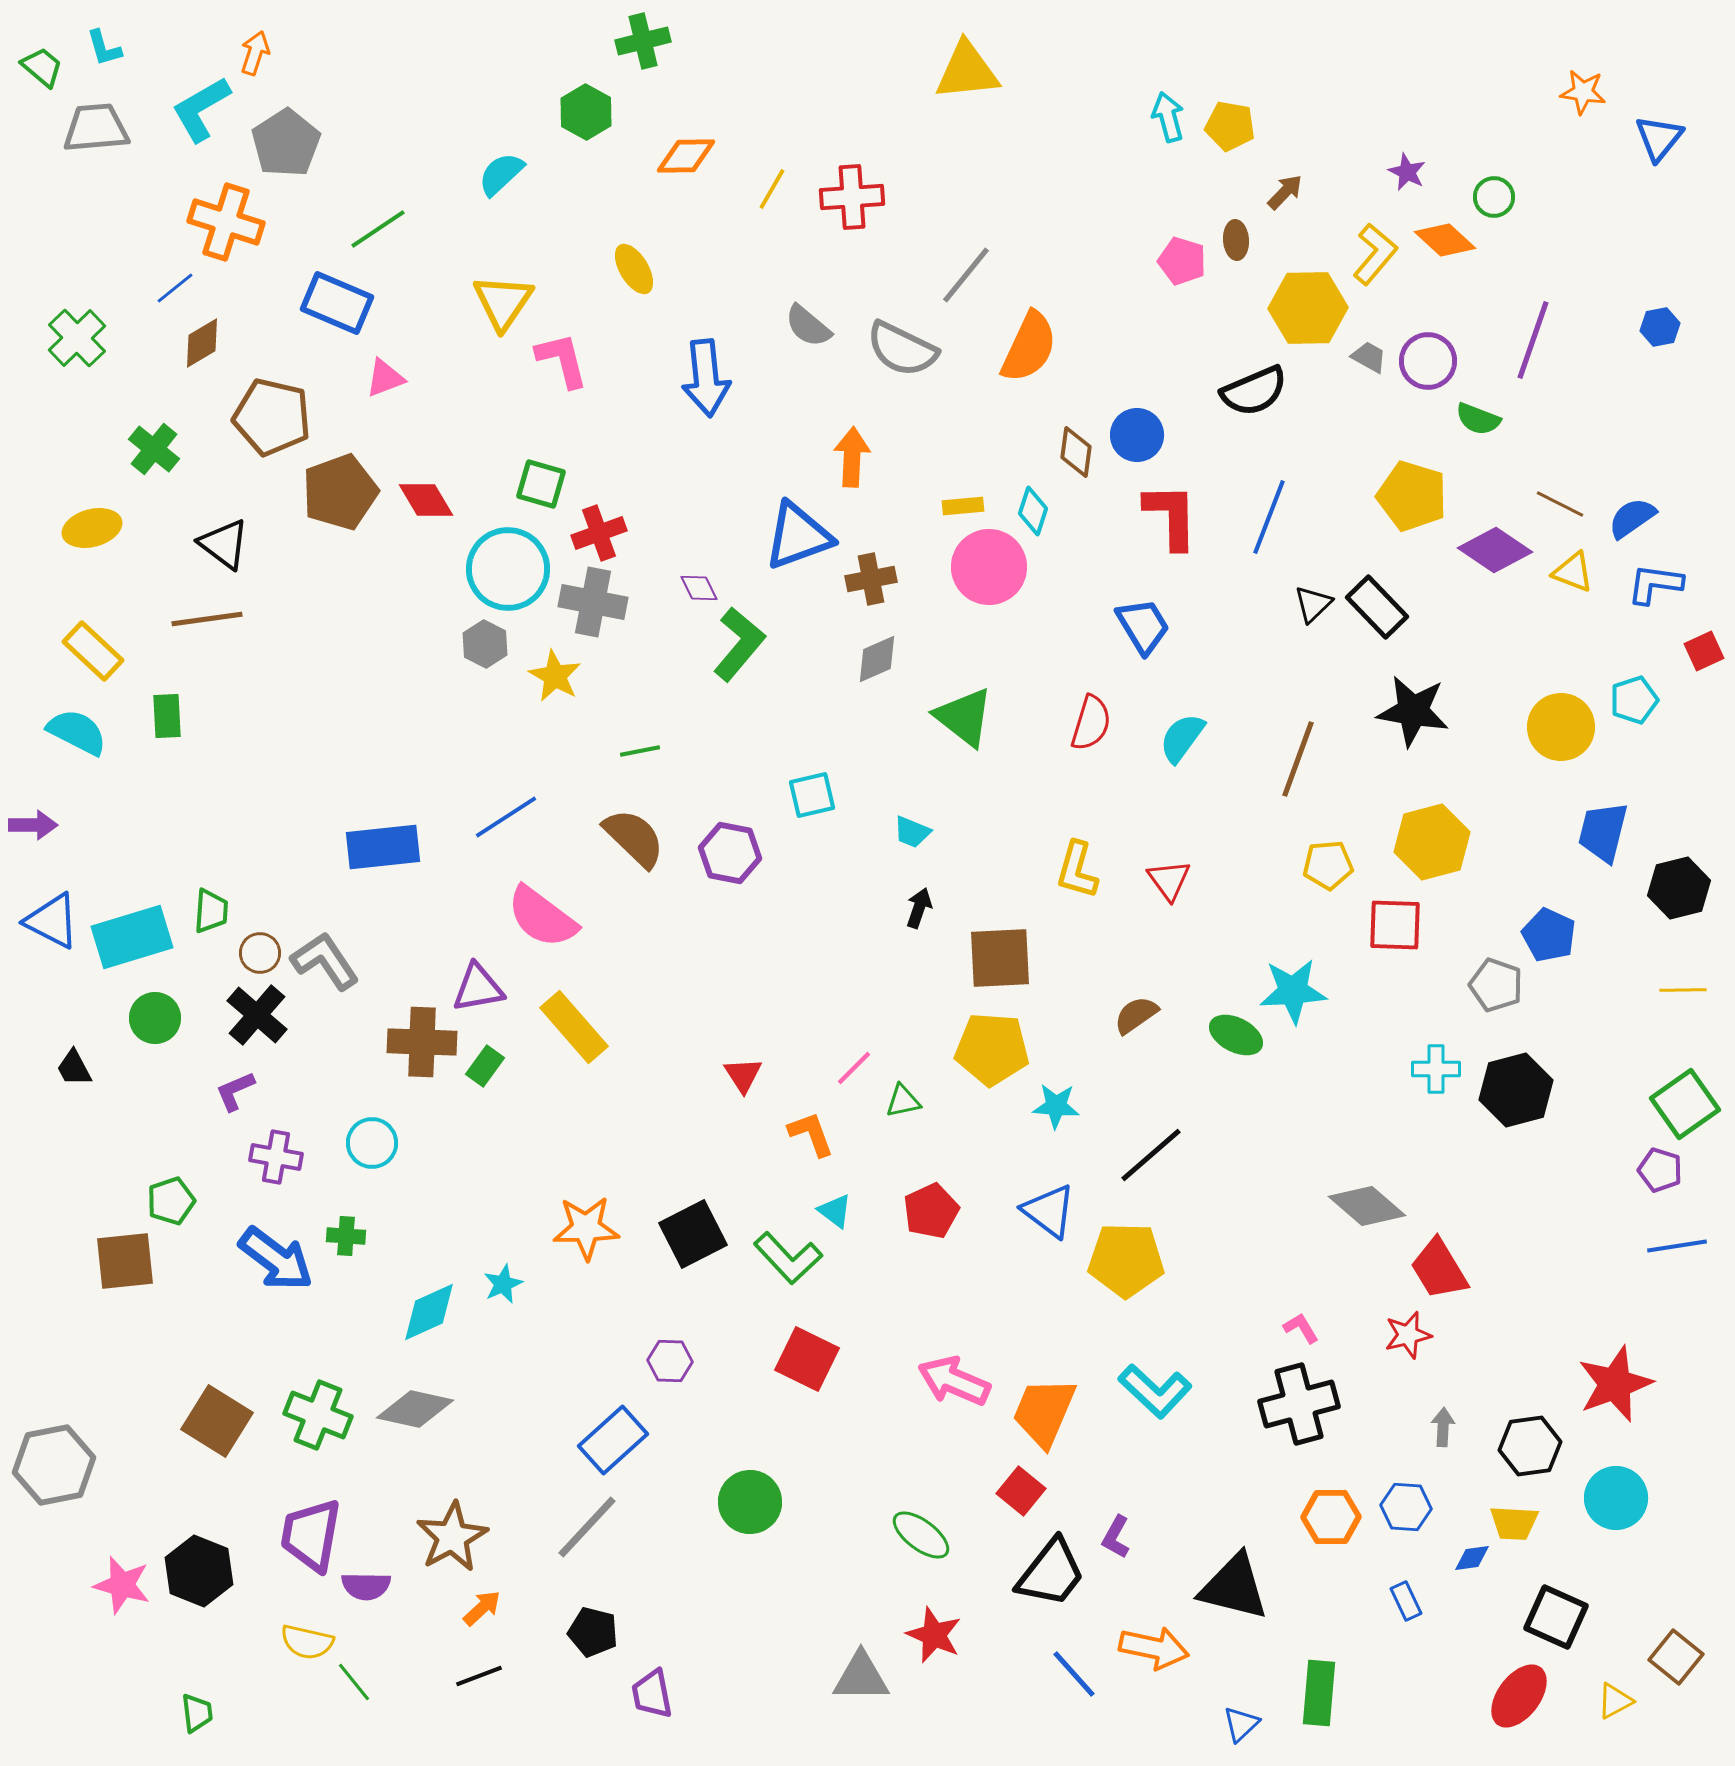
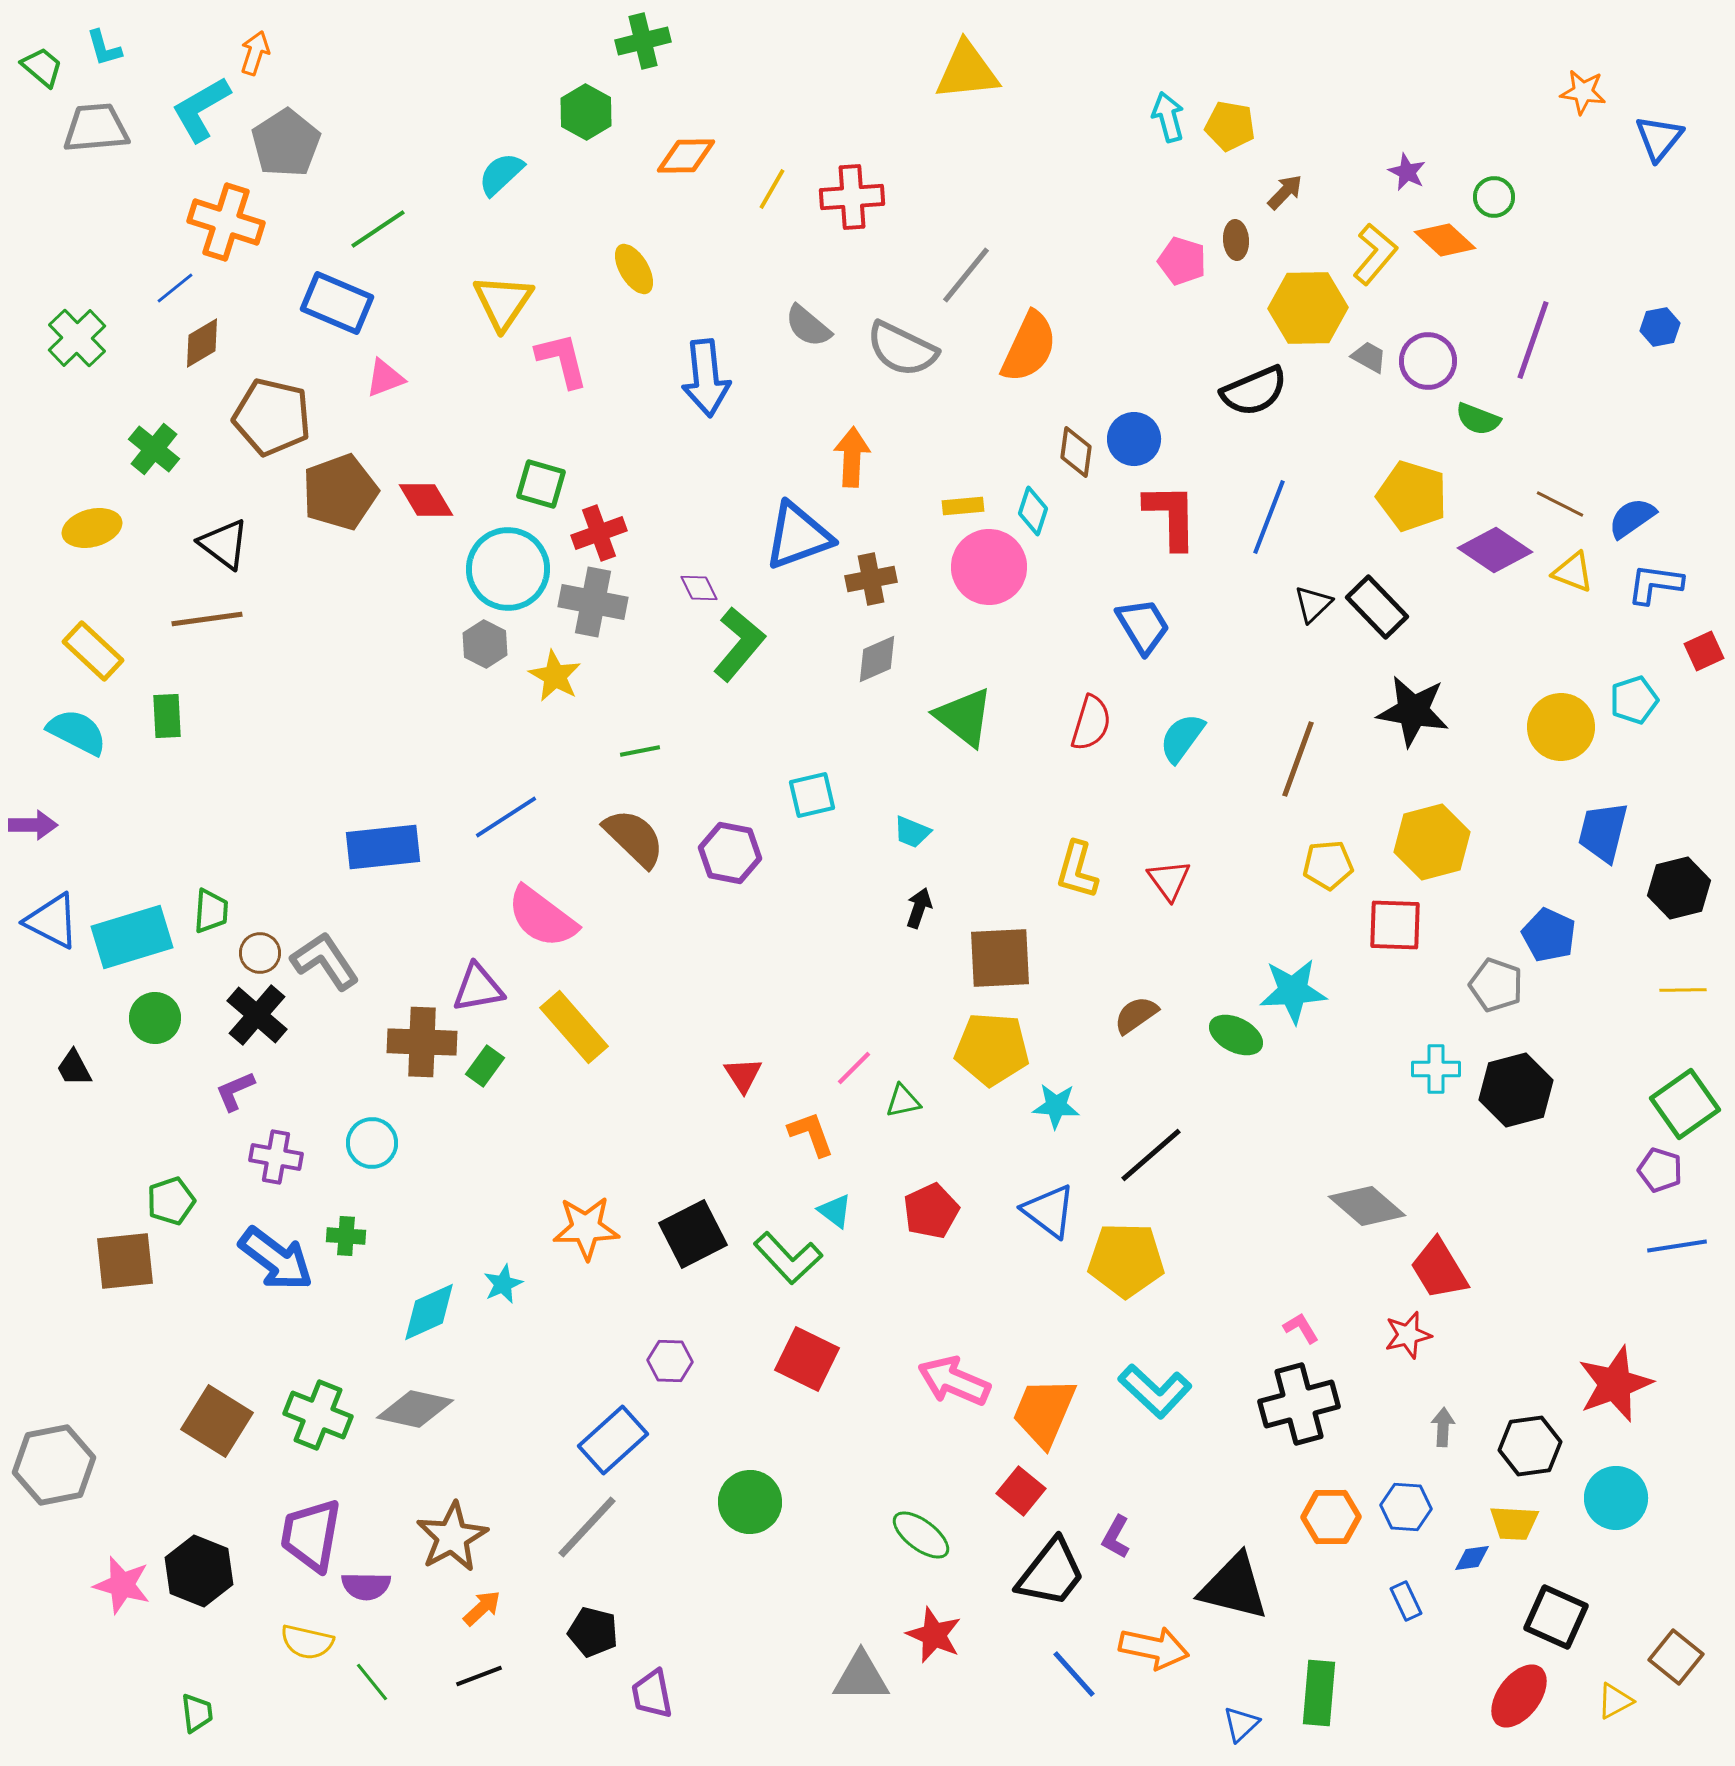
blue circle at (1137, 435): moved 3 px left, 4 px down
green line at (354, 1682): moved 18 px right
